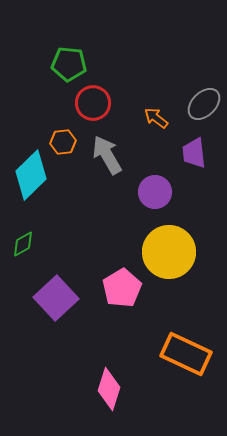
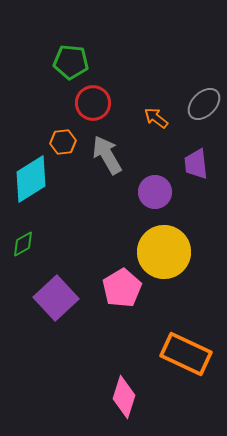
green pentagon: moved 2 px right, 2 px up
purple trapezoid: moved 2 px right, 11 px down
cyan diamond: moved 4 px down; rotated 12 degrees clockwise
yellow circle: moved 5 px left
pink diamond: moved 15 px right, 8 px down
